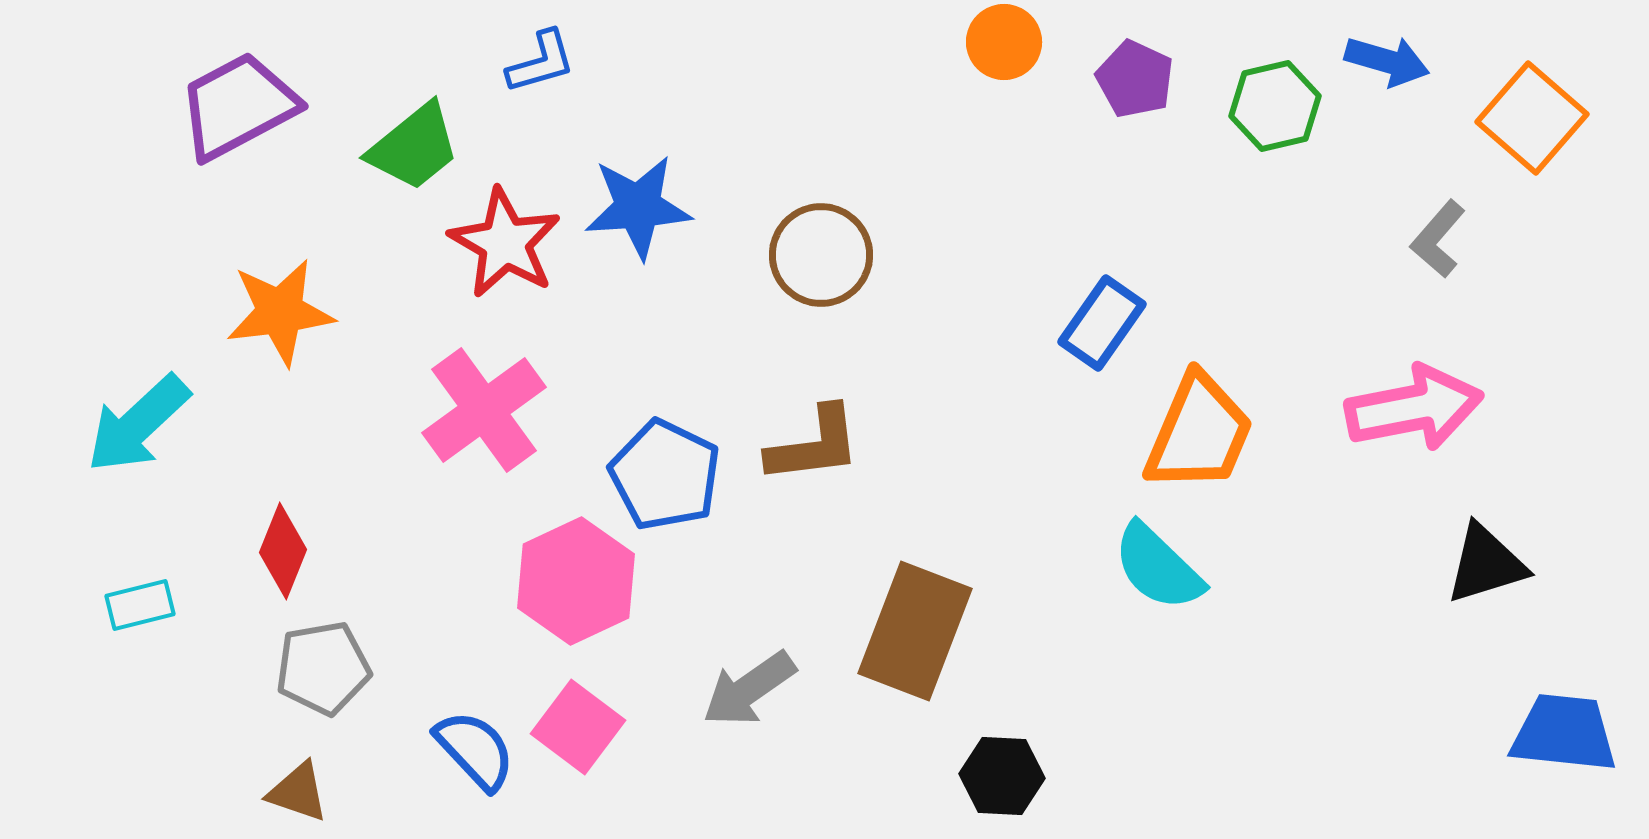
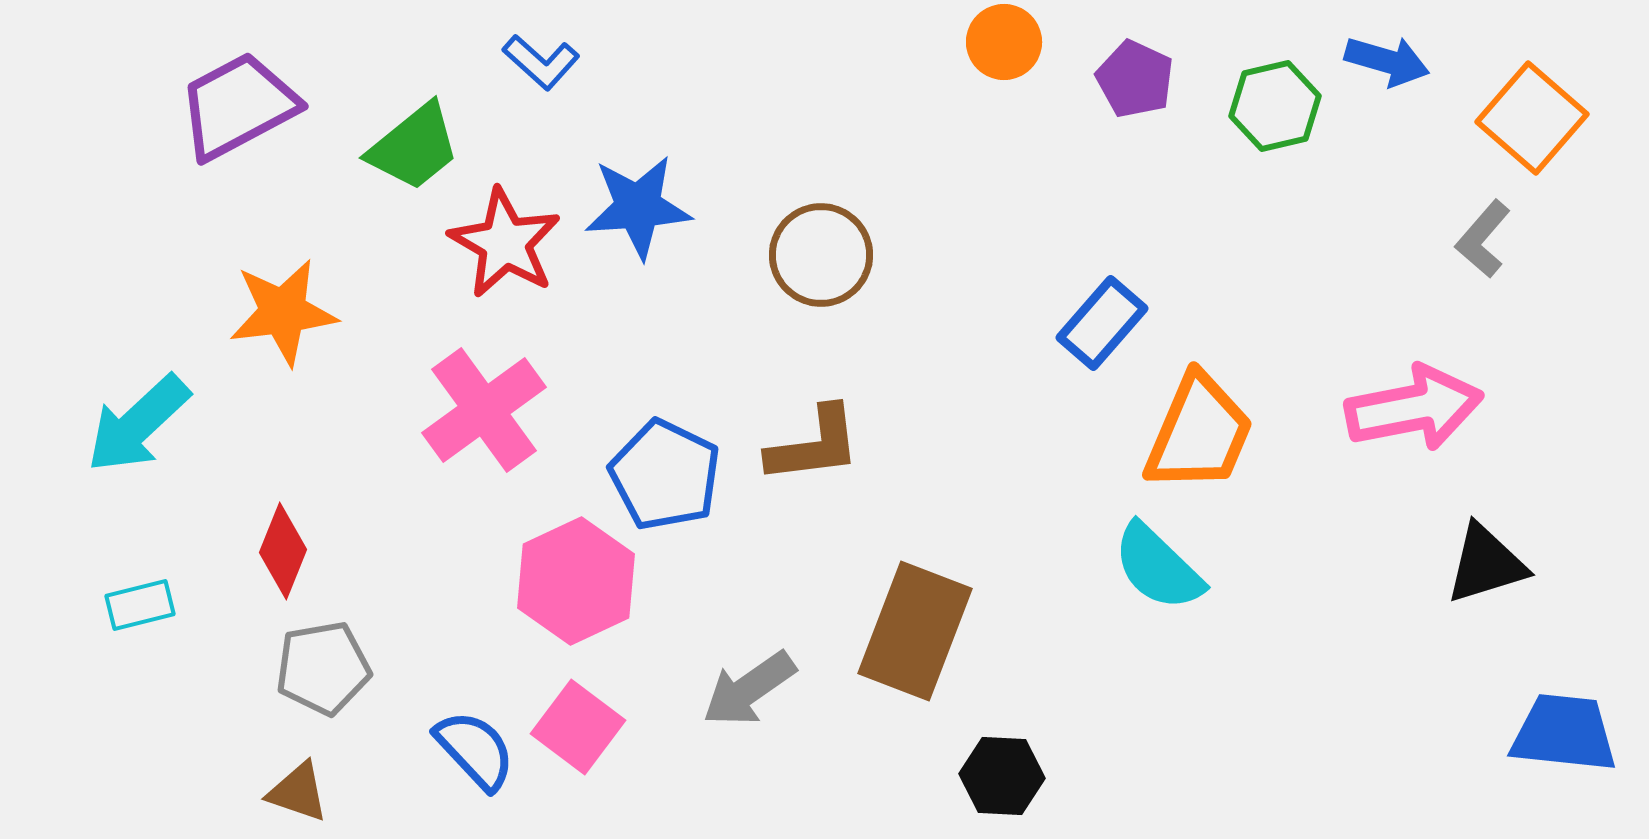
blue L-shape: rotated 58 degrees clockwise
gray L-shape: moved 45 px right
orange star: moved 3 px right
blue rectangle: rotated 6 degrees clockwise
